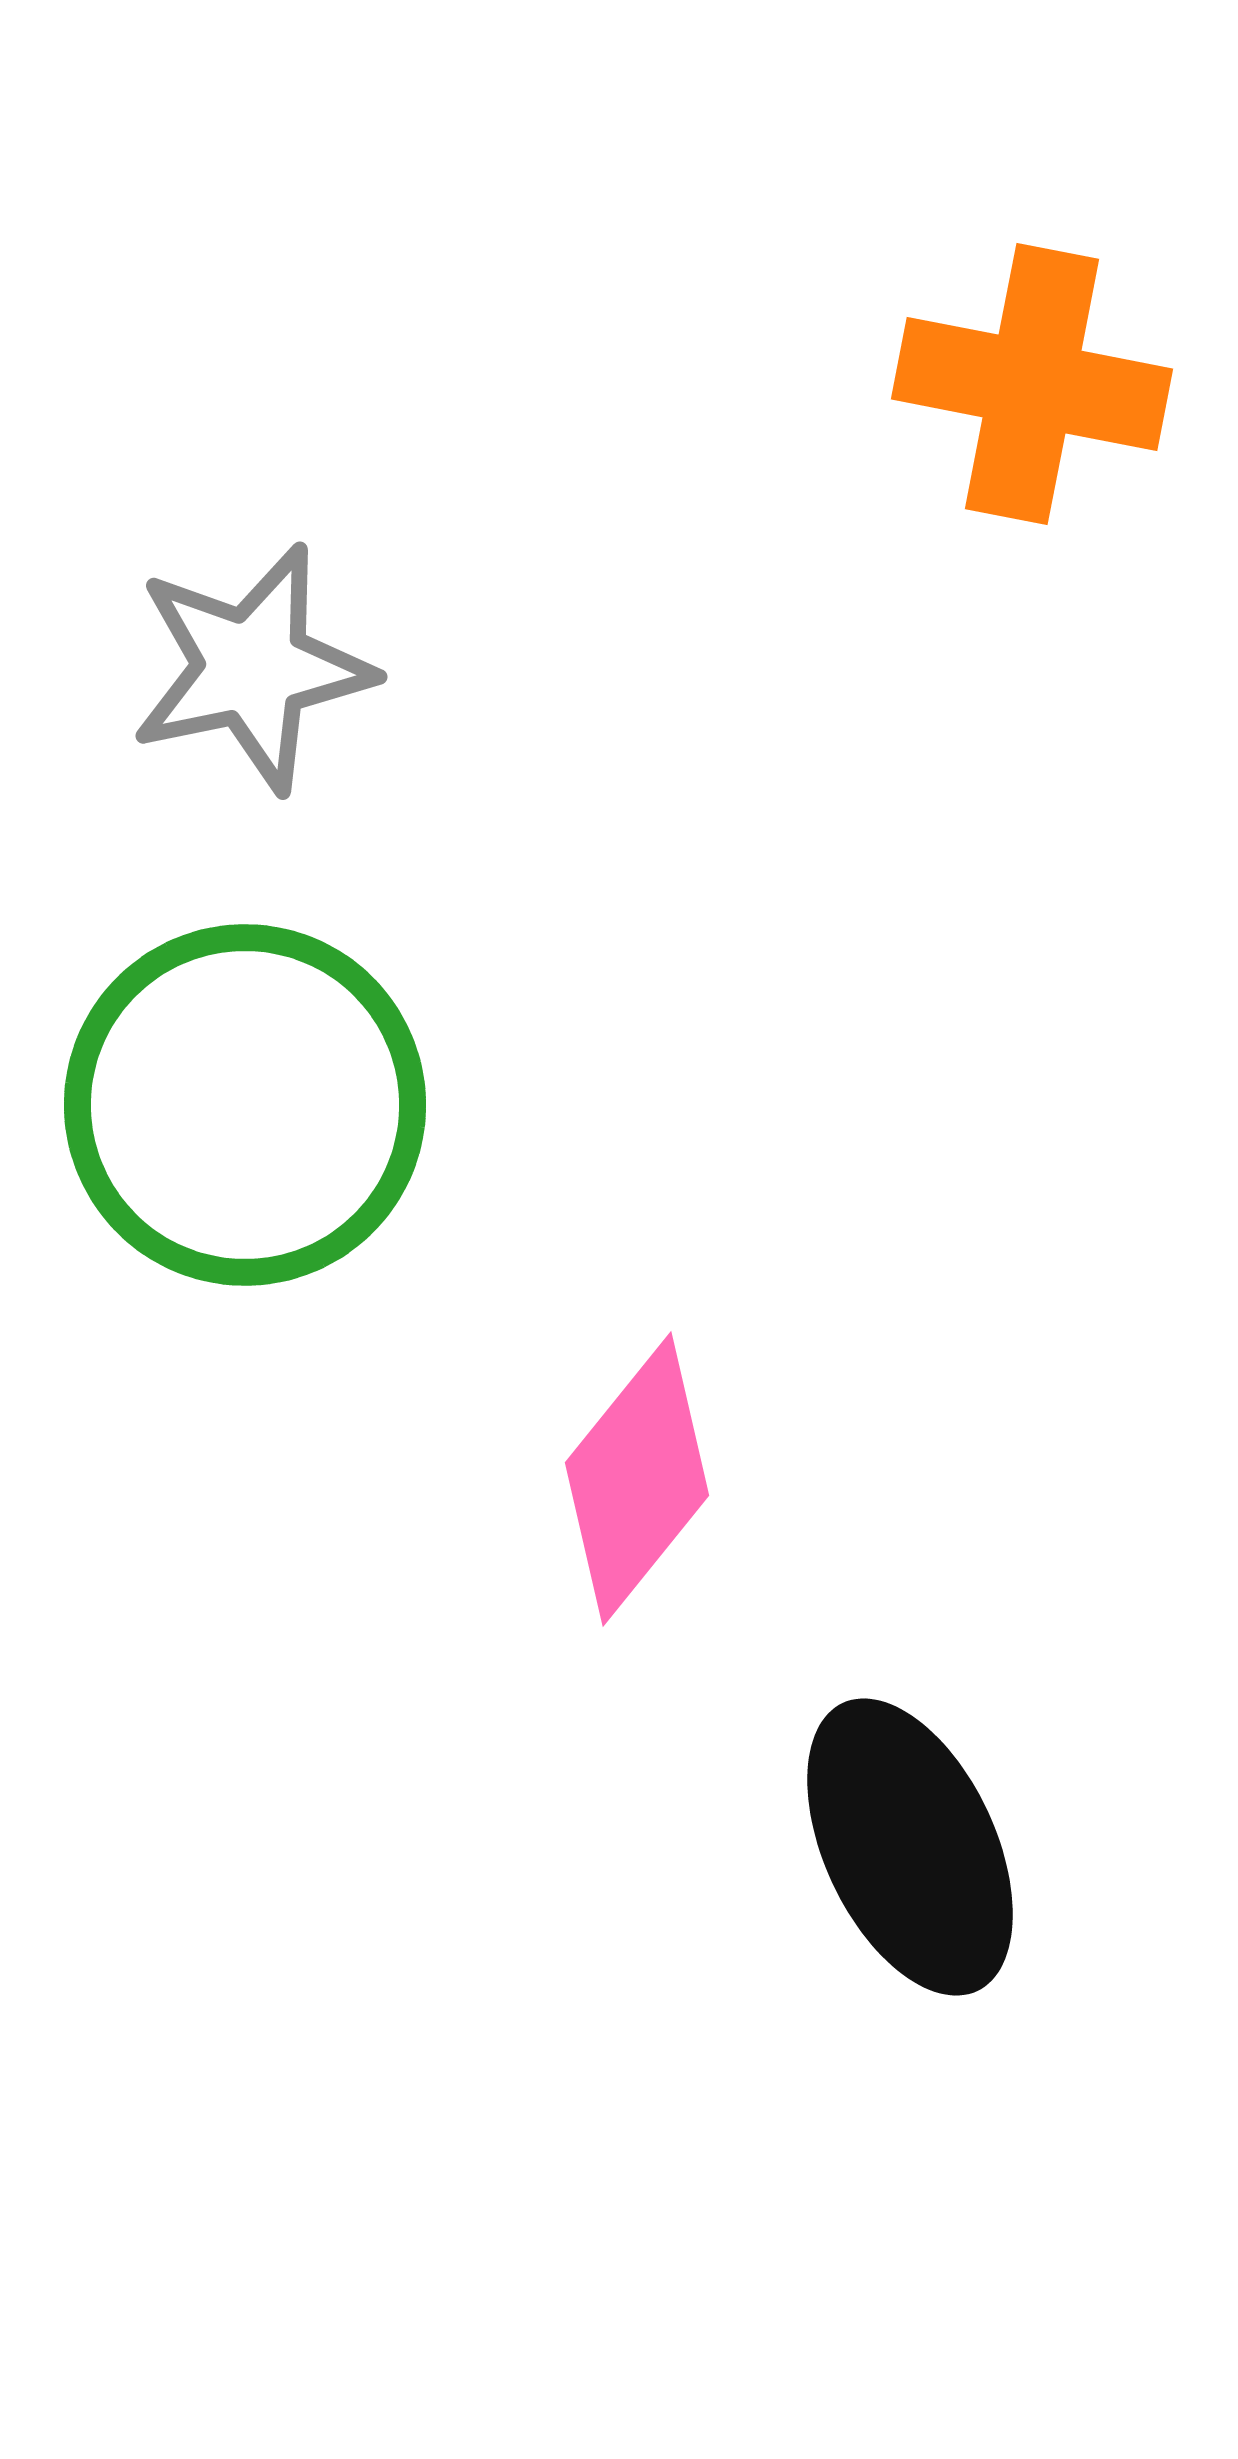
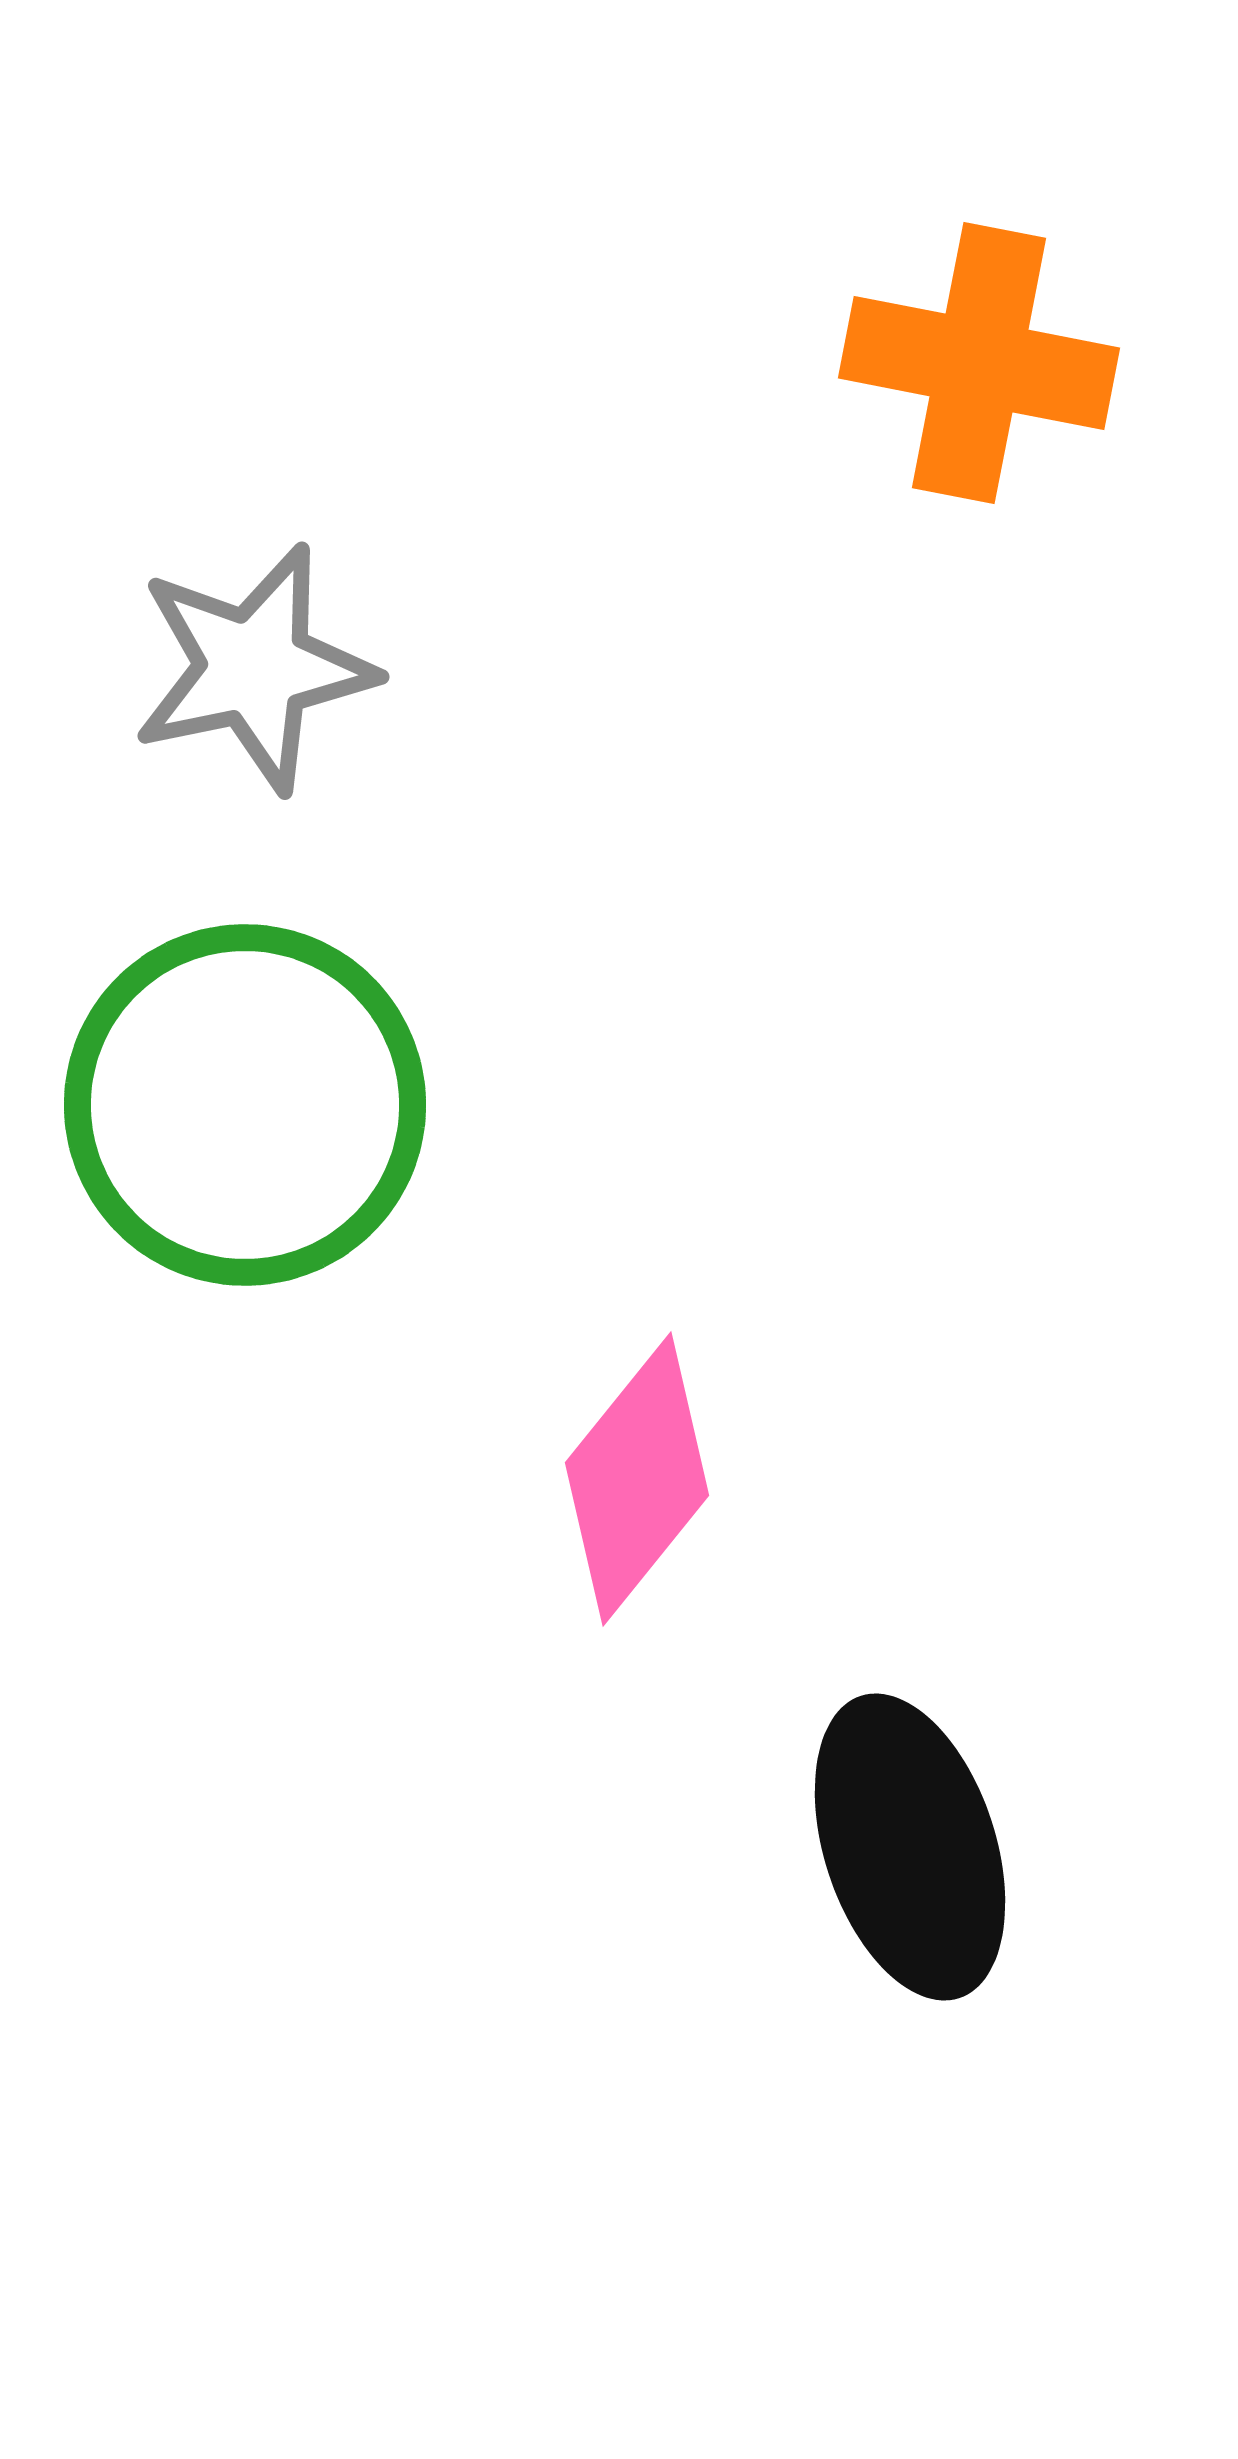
orange cross: moved 53 px left, 21 px up
gray star: moved 2 px right
black ellipse: rotated 7 degrees clockwise
